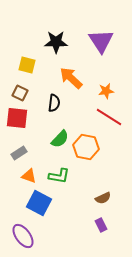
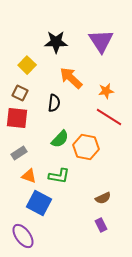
yellow square: rotated 30 degrees clockwise
